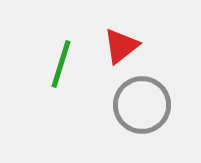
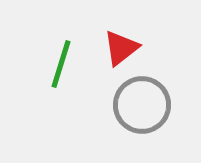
red triangle: moved 2 px down
